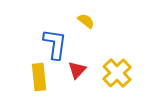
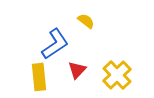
blue L-shape: rotated 48 degrees clockwise
yellow cross: moved 2 px down
